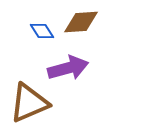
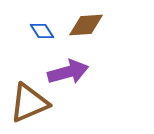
brown diamond: moved 5 px right, 3 px down
purple arrow: moved 4 px down
